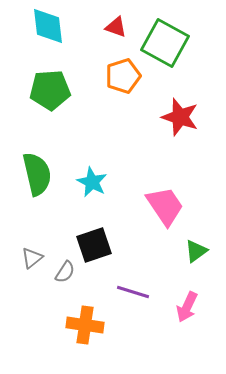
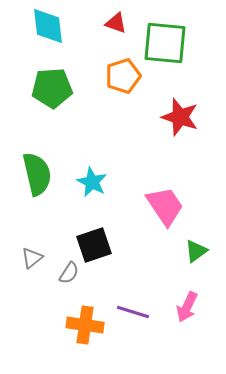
red triangle: moved 4 px up
green square: rotated 24 degrees counterclockwise
green pentagon: moved 2 px right, 2 px up
gray semicircle: moved 4 px right, 1 px down
purple line: moved 20 px down
